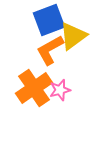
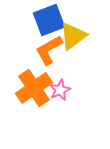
orange L-shape: moved 1 px left
pink star: rotated 10 degrees counterclockwise
